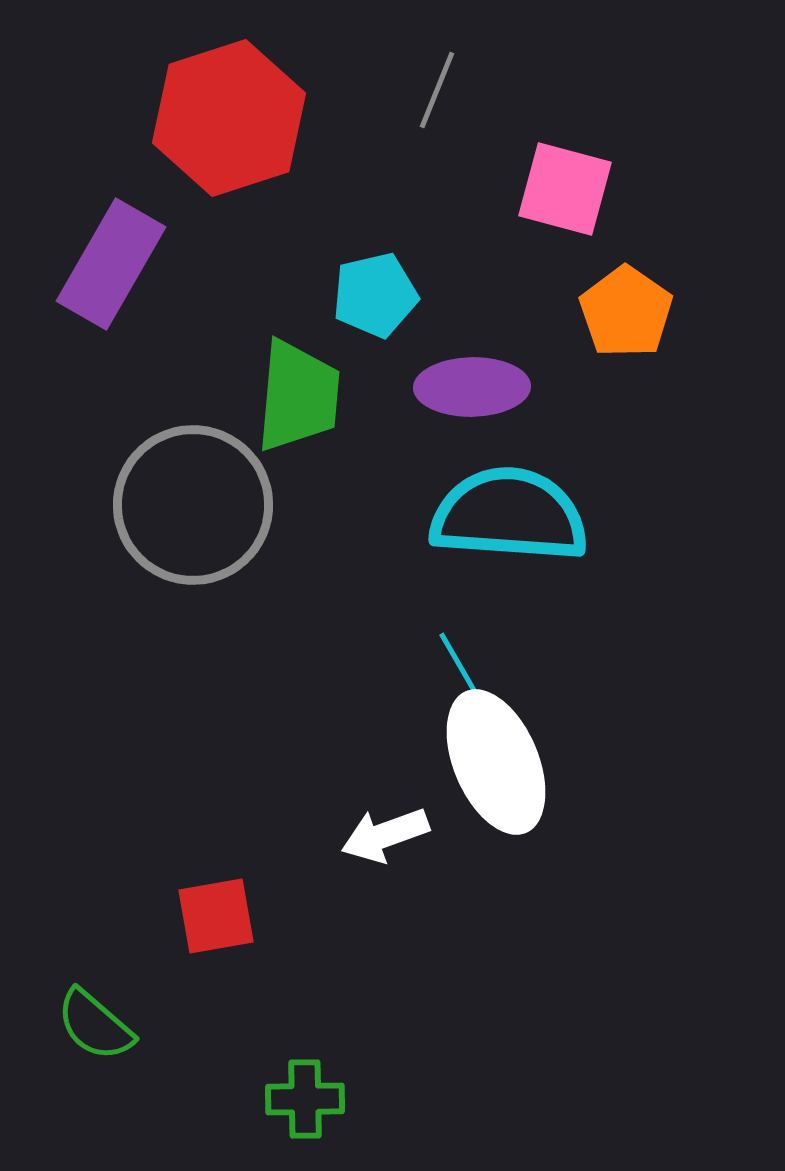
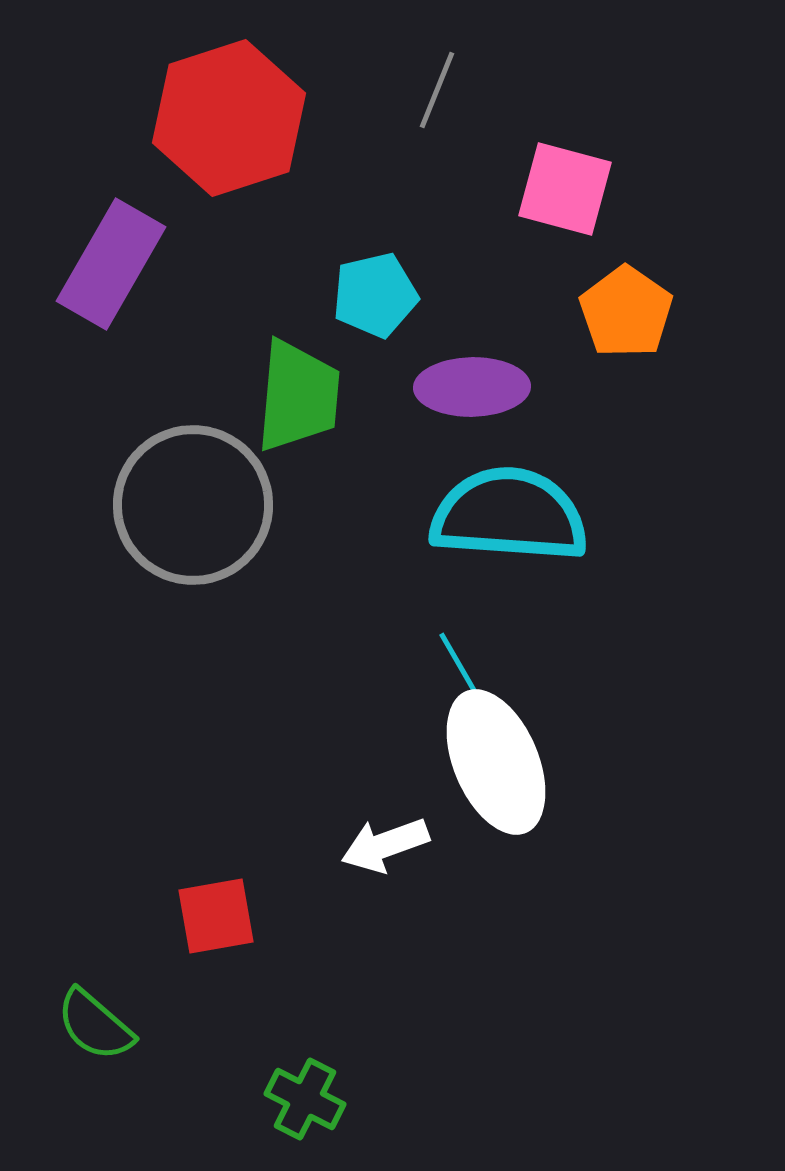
white arrow: moved 10 px down
green cross: rotated 28 degrees clockwise
